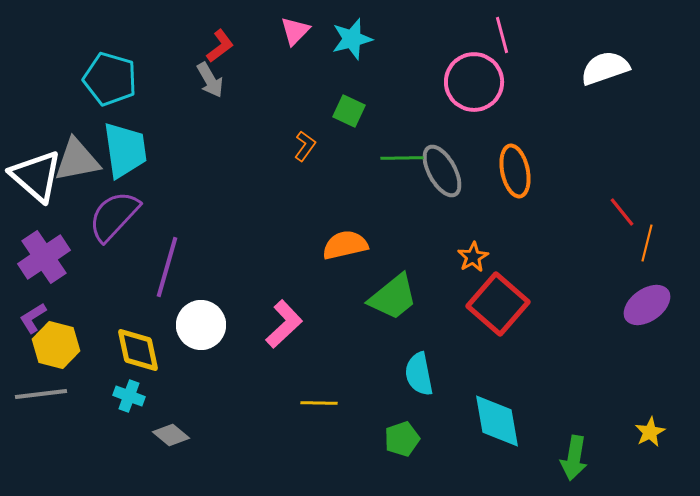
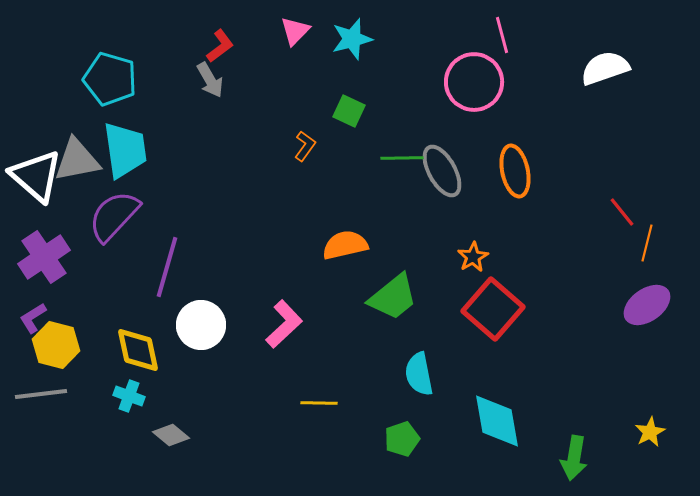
red square: moved 5 px left, 5 px down
